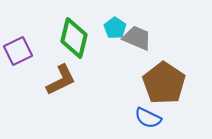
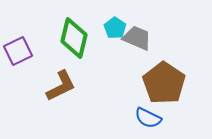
brown L-shape: moved 6 px down
